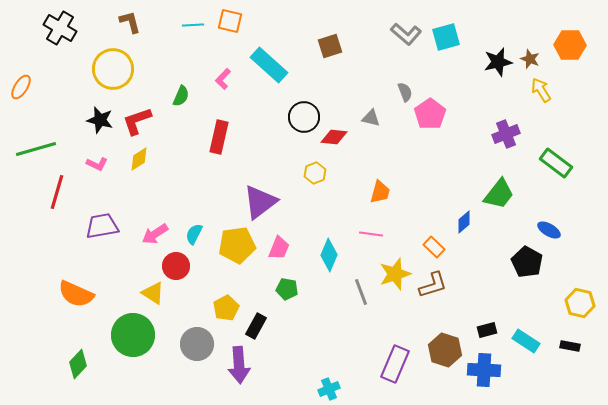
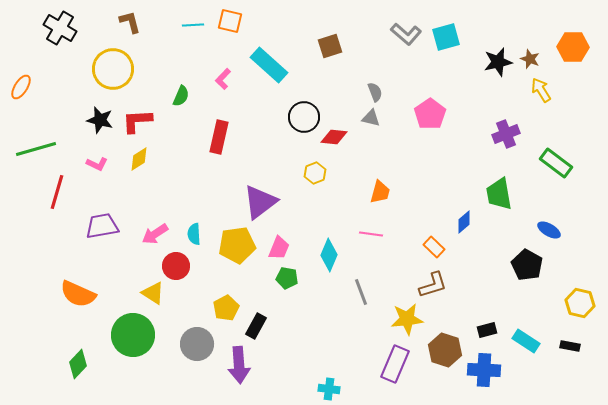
orange hexagon at (570, 45): moved 3 px right, 2 px down
gray semicircle at (405, 92): moved 30 px left
red L-shape at (137, 121): rotated 16 degrees clockwise
green trapezoid at (499, 194): rotated 132 degrees clockwise
cyan semicircle at (194, 234): rotated 30 degrees counterclockwise
black pentagon at (527, 262): moved 3 px down
yellow star at (395, 274): moved 12 px right, 45 px down; rotated 12 degrees clockwise
green pentagon at (287, 289): moved 11 px up
orange semicircle at (76, 294): moved 2 px right
cyan cross at (329, 389): rotated 30 degrees clockwise
